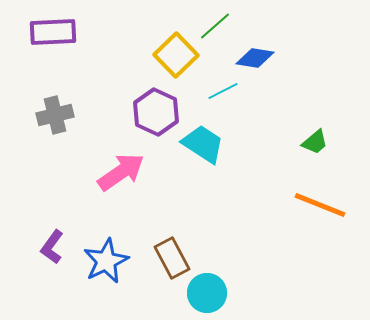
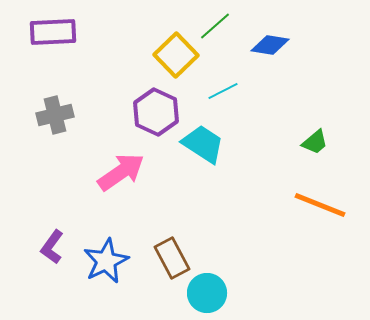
blue diamond: moved 15 px right, 13 px up
